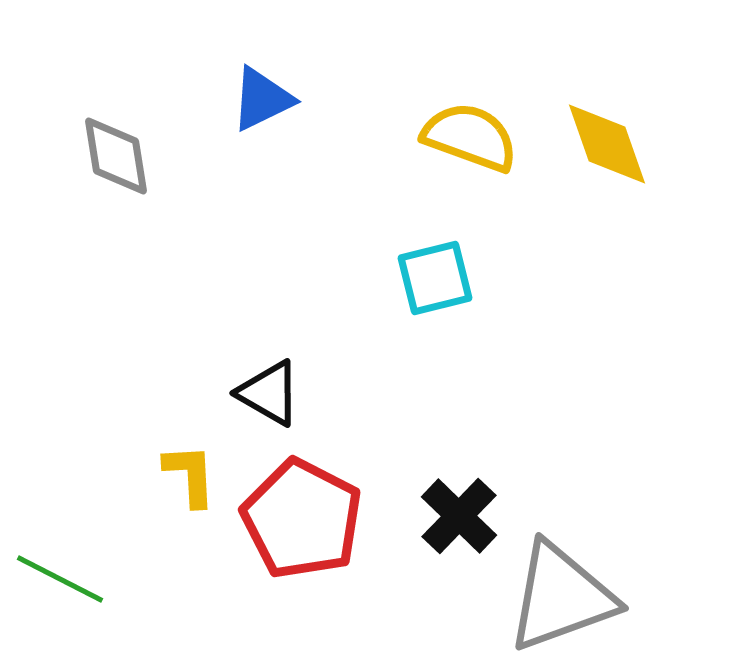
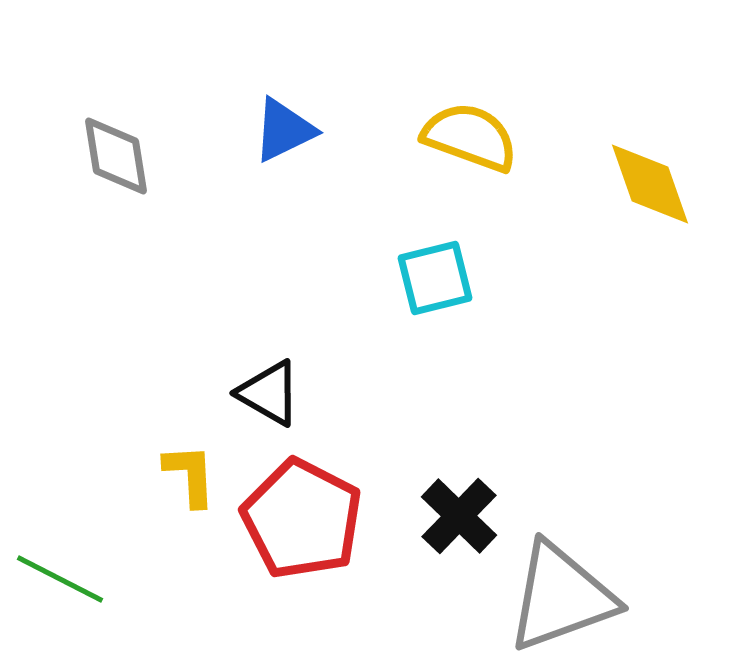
blue triangle: moved 22 px right, 31 px down
yellow diamond: moved 43 px right, 40 px down
